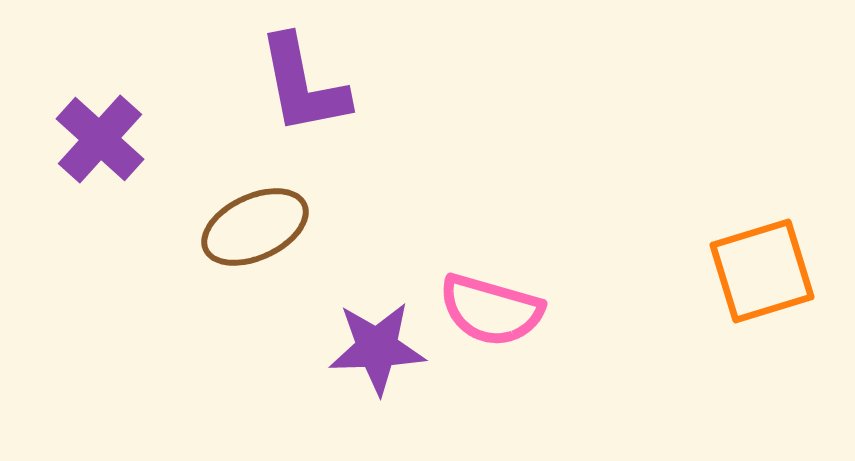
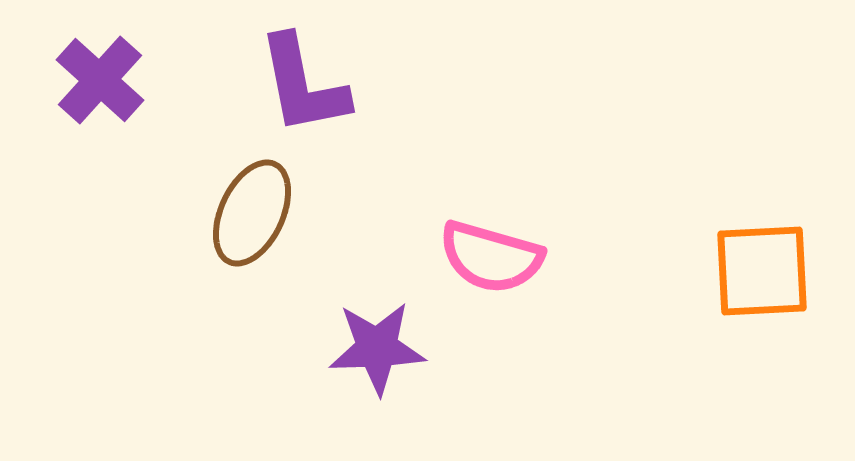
purple cross: moved 59 px up
brown ellipse: moved 3 px left, 14 px up; rotated 40 degrees counterclockwise
orange square: rotated 14 degrees clockwise
pink semicircle: moved 53 px up
